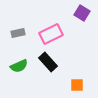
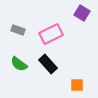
gray rectangle: moved 3 px up; rotated 32 degrees clockwise
black rectangle: moved 2 px down
green semicircle: moved 2 px up; rotated 60 degrees clockwise
